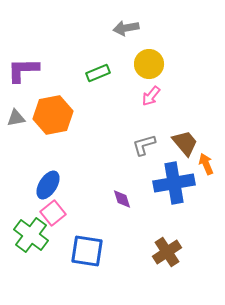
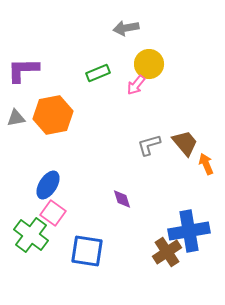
pink arrow: moved 15 px left, 11 px up
gray L-shape: moved 5 px right
blue cross: moved 15 px right, 48 px down
pink square: rotated 15 degrees counterclockwise
